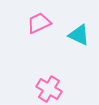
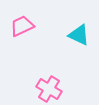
pink trapezoid: moved 17 px left, 3 px down
